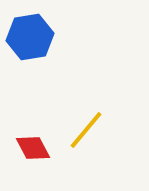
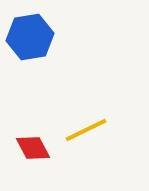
yellow line: rotated 24 degrees clockwise
